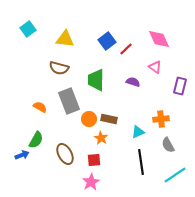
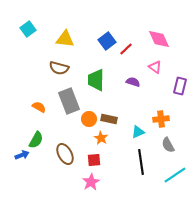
orange semicircle: moved 1 px left
